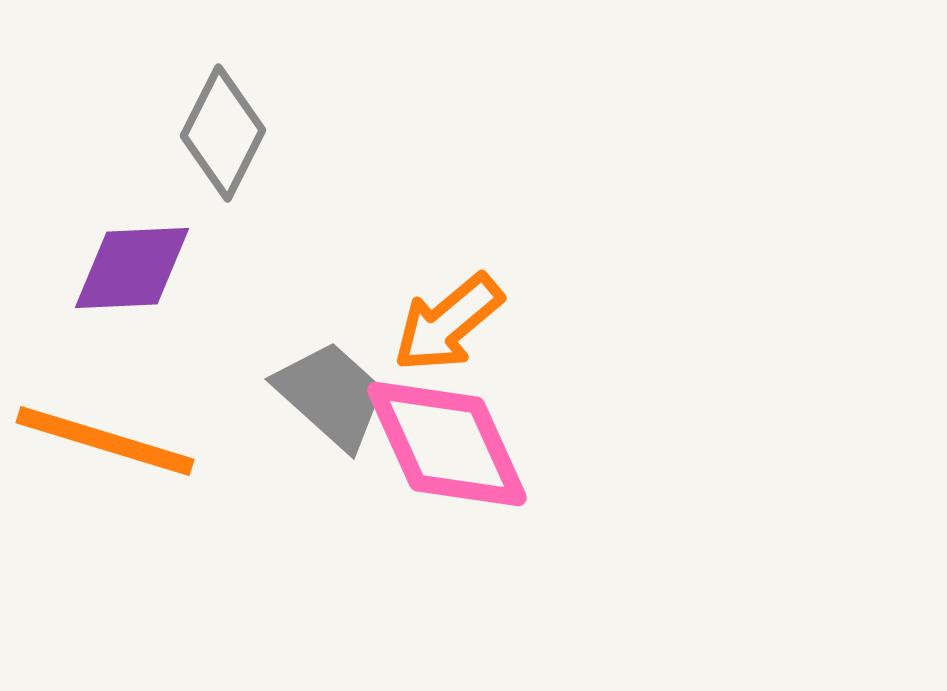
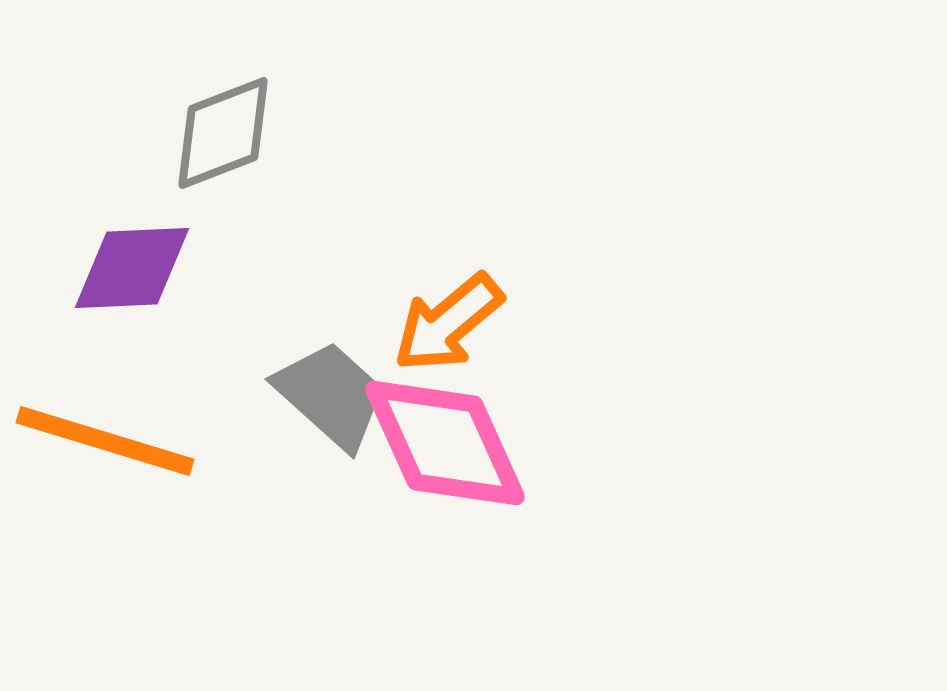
gray diamond: rotated 42 degrees clockwise
pink diamond: moved 2 px left, 1 px up
